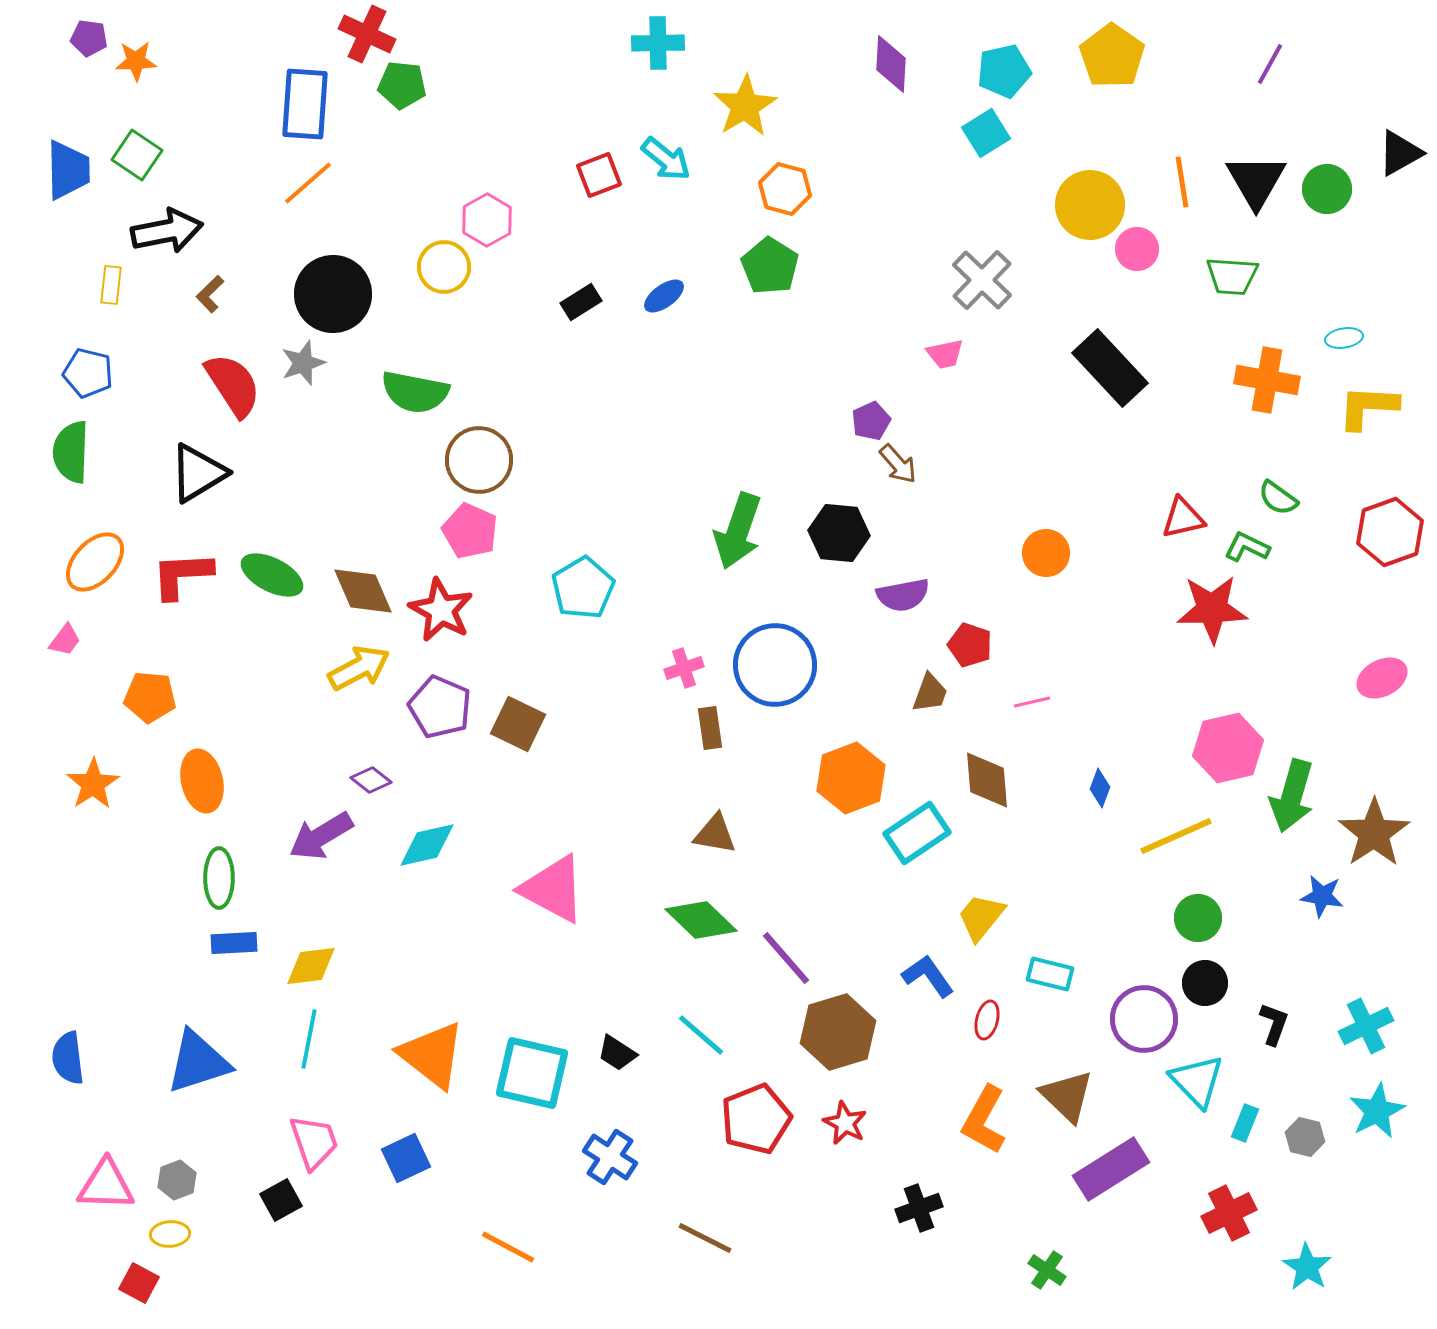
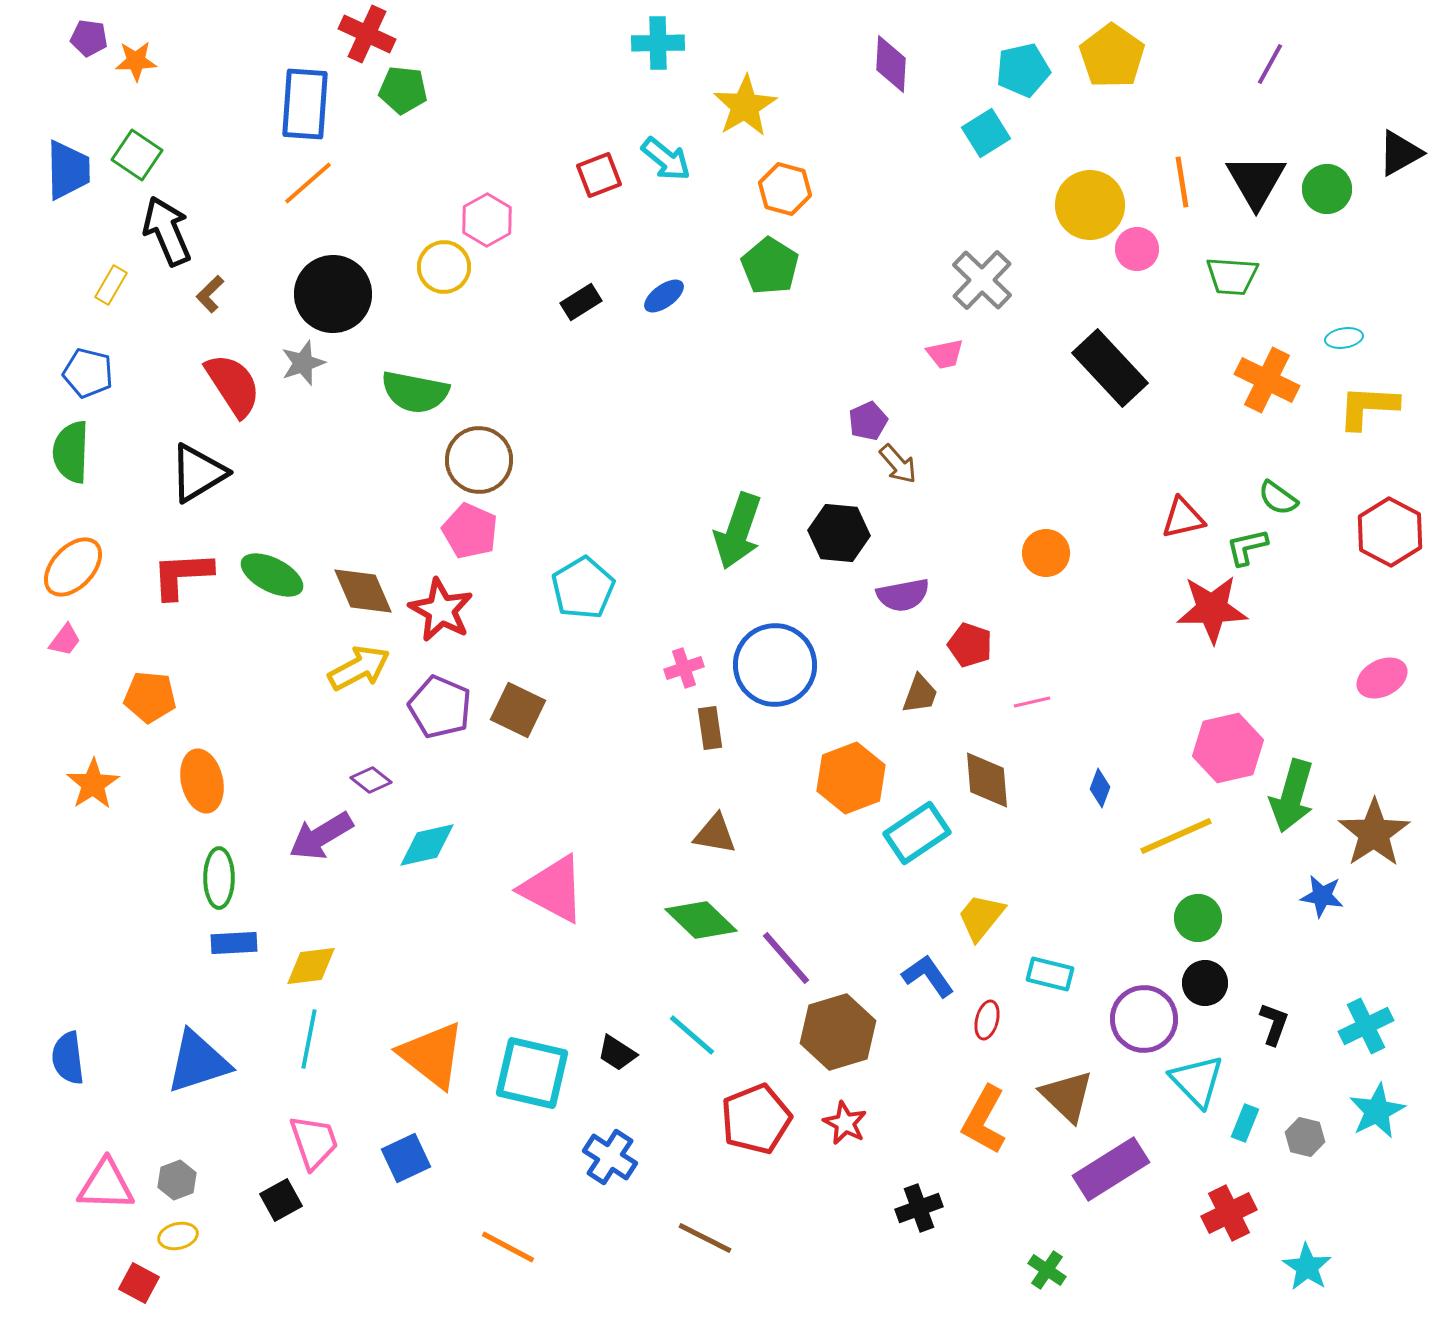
cyan pentagon at (1004, 71): moved 19 px right, 1 px up
green pentagon at (402, 85): moved 1 px right, 5 px down
black arrow at (167, 231): rotated 102 degrees counterclockwise
yellow rectangle at (111, 285): rotated 24 degrees clockwise
orange cross at (1267, 380): rotated 16 degrees clockwise
purple pentagon at (871, 421): moved 3 px left
red hexagon at (1390, 532): rotated 12 degrees counterclockwise
green L-shape at (1247, 547): rotated 39 degrees counterclockwise
orange ellipse at (95, 562): moved 22 px left, 5 px down
brown trapezoid at (930, 693): moved 10 px left, 1 px down
brown square at (518, 724): moved 14 px up
cyan line at (701, 1035): moved 9 px left
yellow ellipse at (170, 1234): moved 8 px right, 2 px down; rotated 9 degrees counterclockwise
